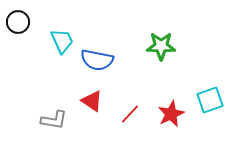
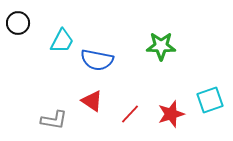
black circle: moved 1 px down
cyan trapezoid: rotated 52 degrees clockwise
red star: rotated 8 degrees clockwise
